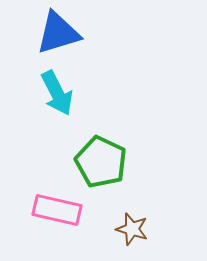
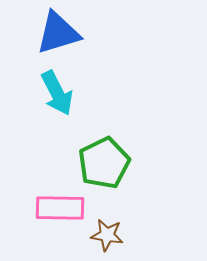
green pentagon: moved 3 px right, 1 px down; rotated 21 degrees clockwise
pink rectangle: moved 3 px right, 2 px up; rotated 12 degrees counterclockwise
brown star: moved 25 px left, 6 px down; rotated 8 degrees counterclockwise
